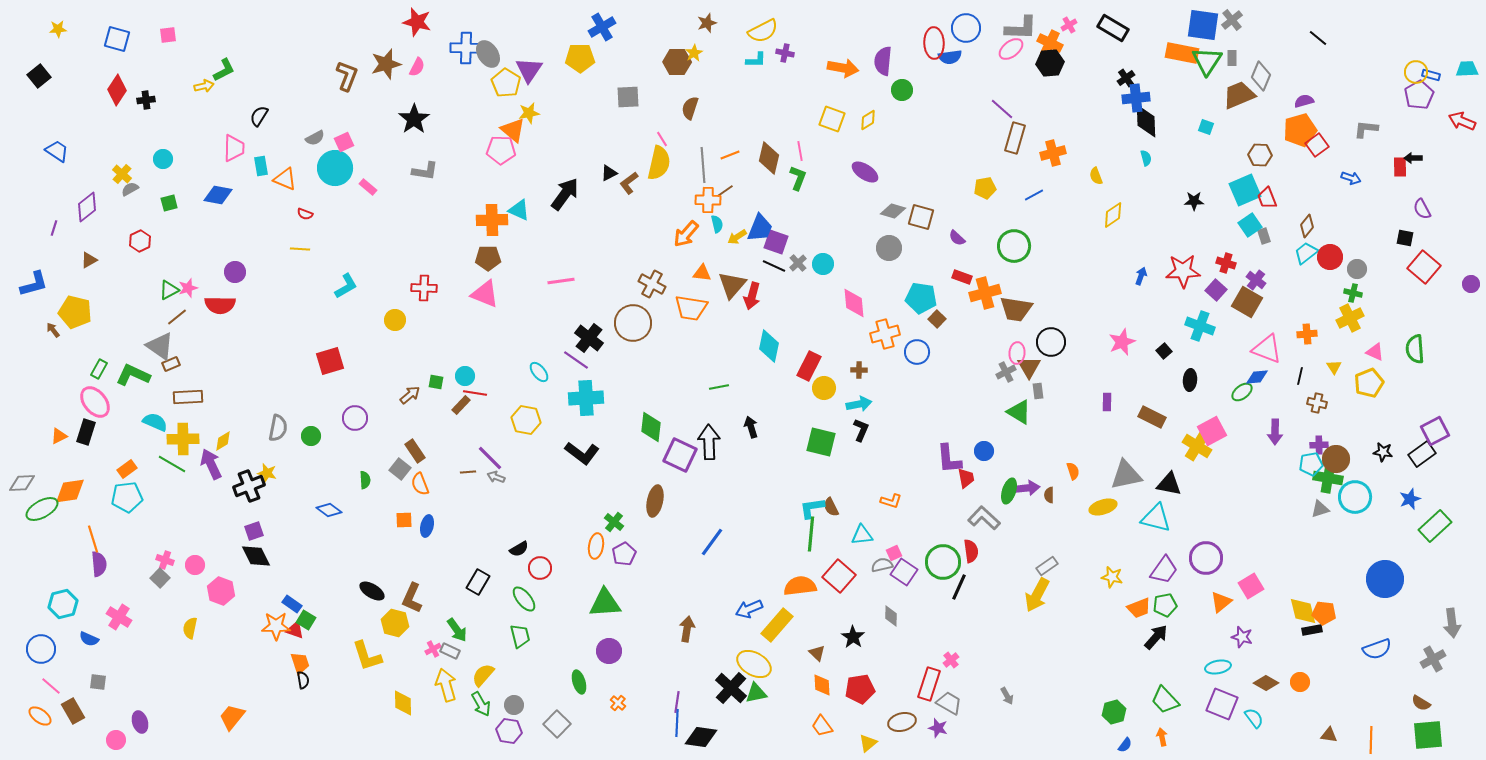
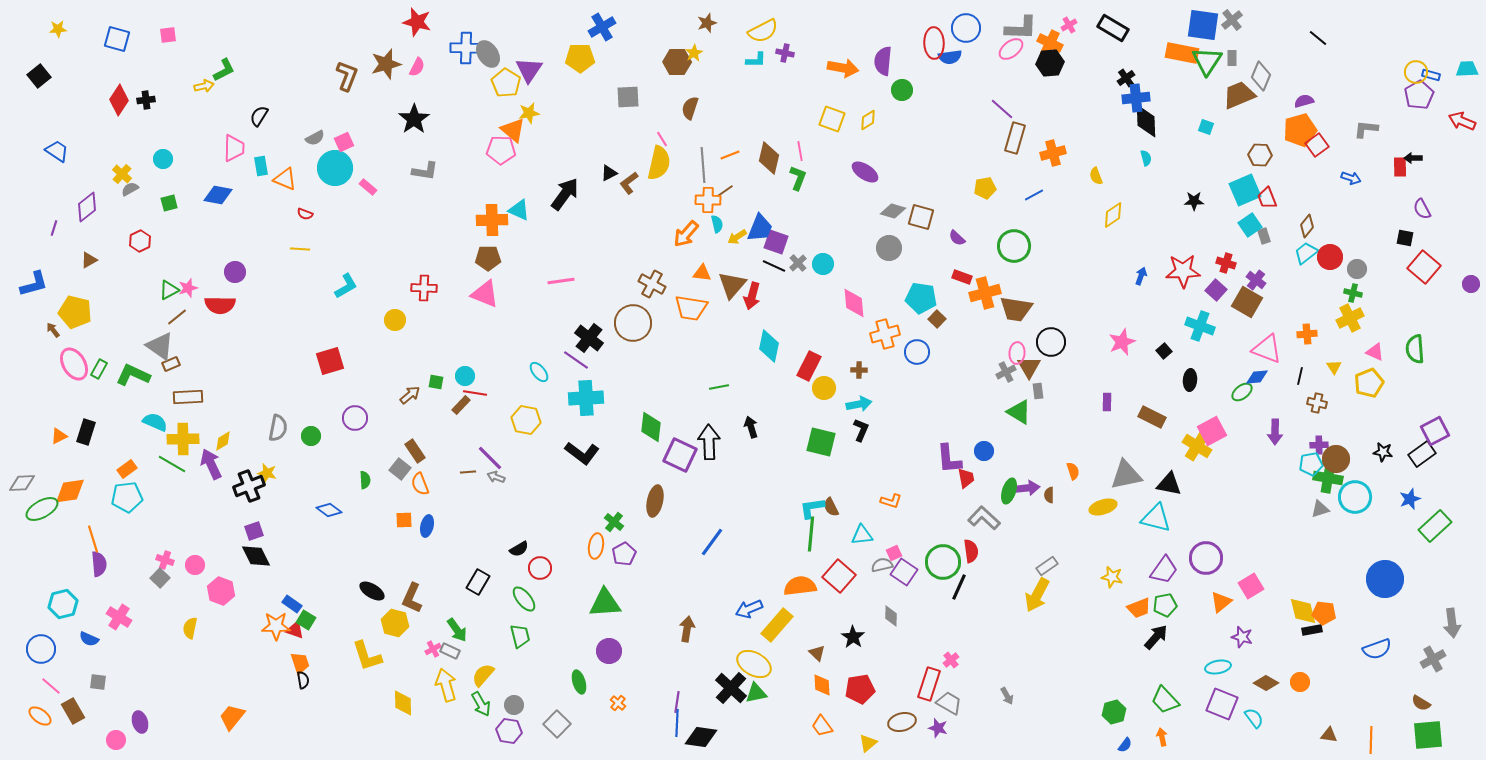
red diamond at (117, 90): moved 2 px right, 10 px down
pink ellipse at (95, 402): moved 21 px left, 38 px up; rotated 8 degrees clockwise
